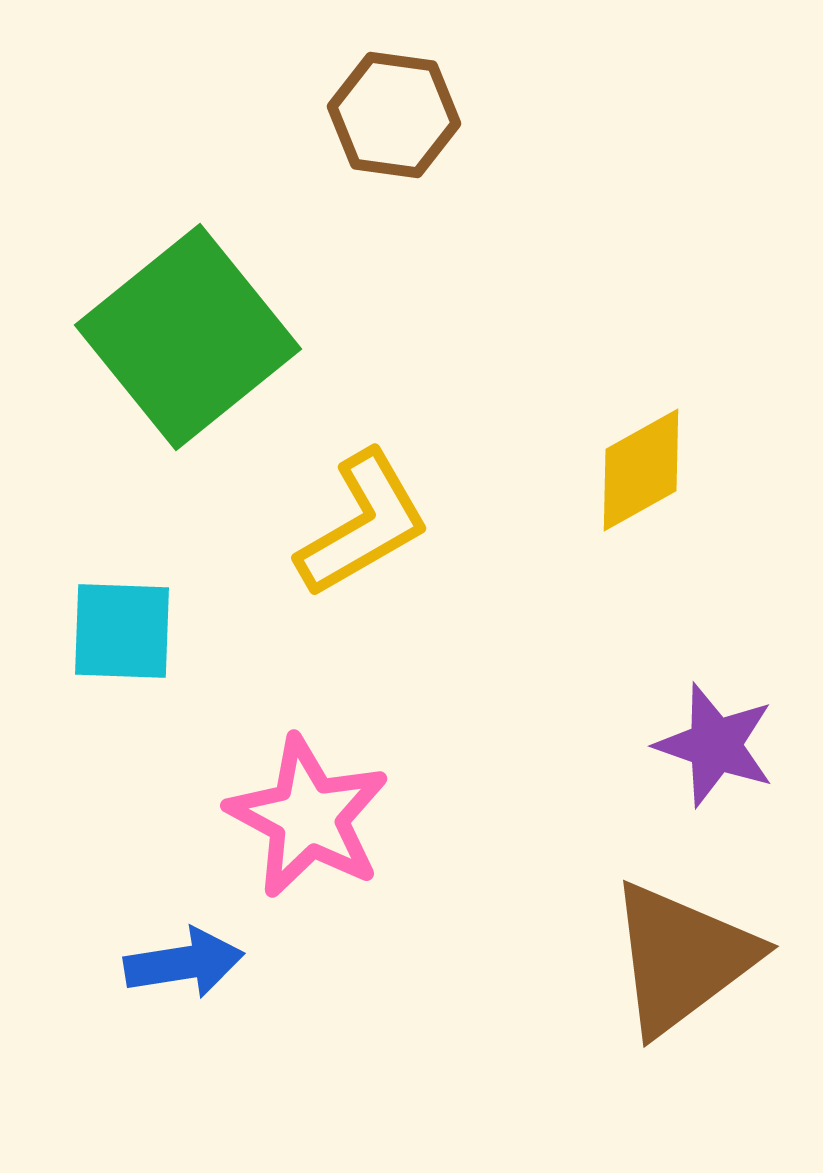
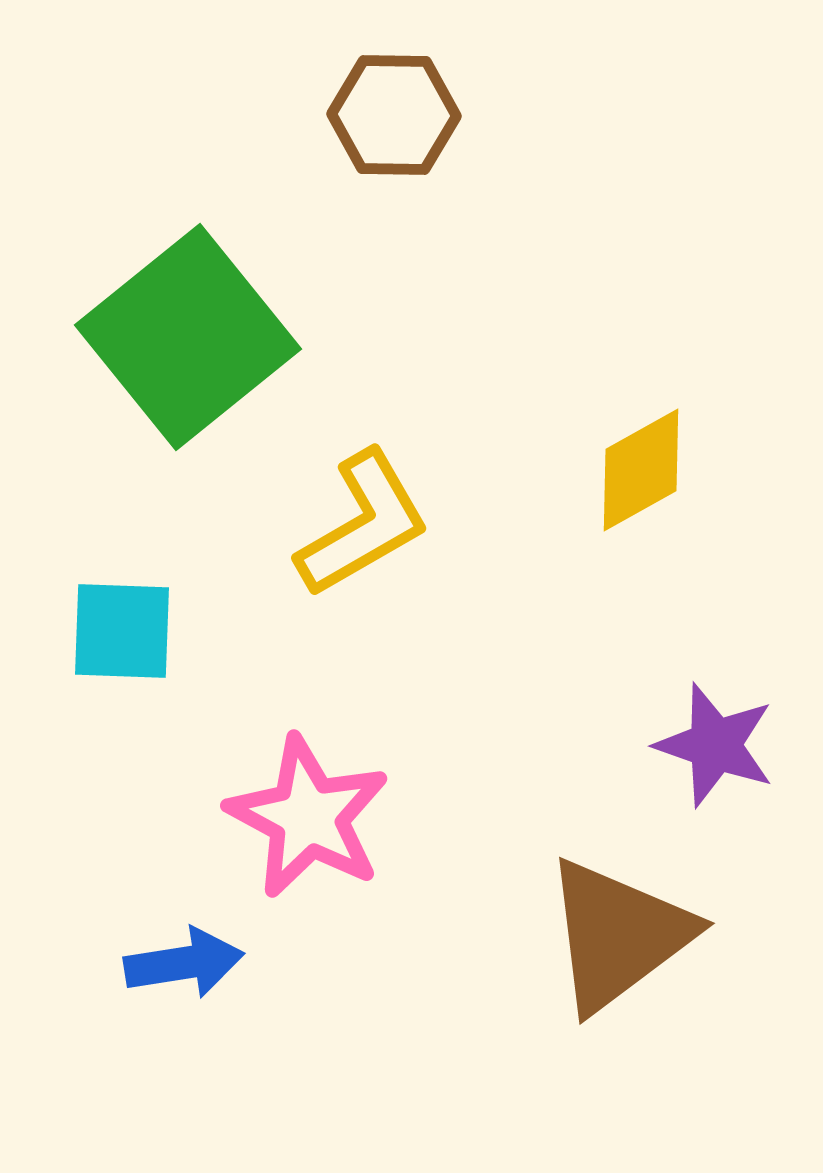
brown hexagon: rotated 7 degrees counterclockwise
brown triangle: moved 64 px left, 23 px up
